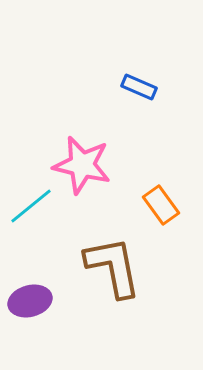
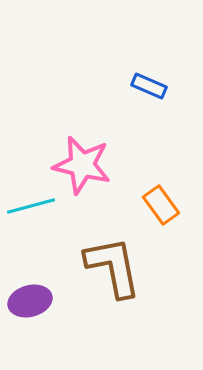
blue rectangle: moved 10 px right, 1 px up
cyan line: rotated 24 degrees clockwise
